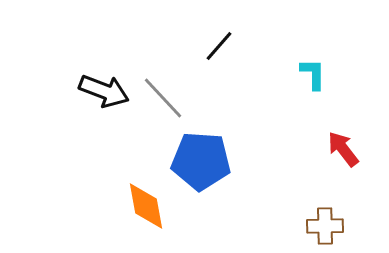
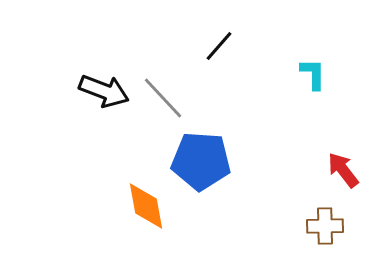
red arrow: moved 21 px down
